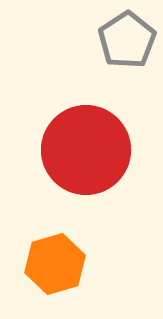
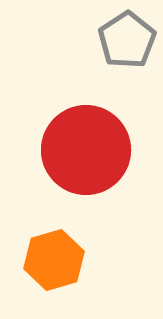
orange hexagon: moved 1 px left, 4 px up
